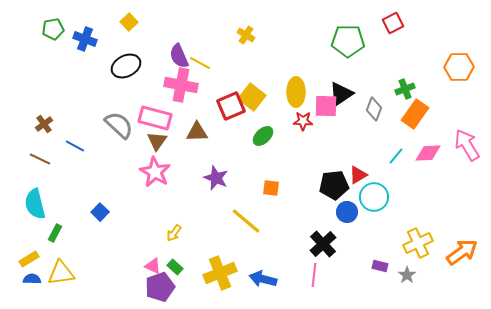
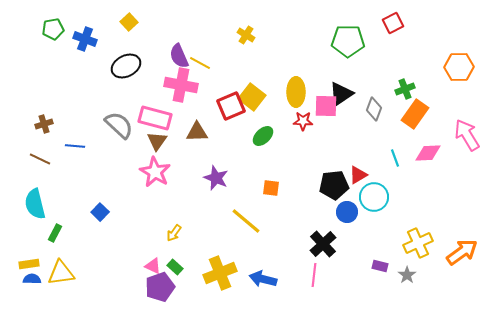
brown cross at (44, 124): rotated 18 degrees clockwise
pink arrow at (467, 145): moved 10 px up
blue line at (75, 146): rotated 24 degrees counterclockwise
cyan line at (396, 156): moved 1 px left, 2 px down; rotated 60 degrees counterclockwise
yellow rectangle at (29, 259): moved 5 px down; rotated 24 degrees clockwise
